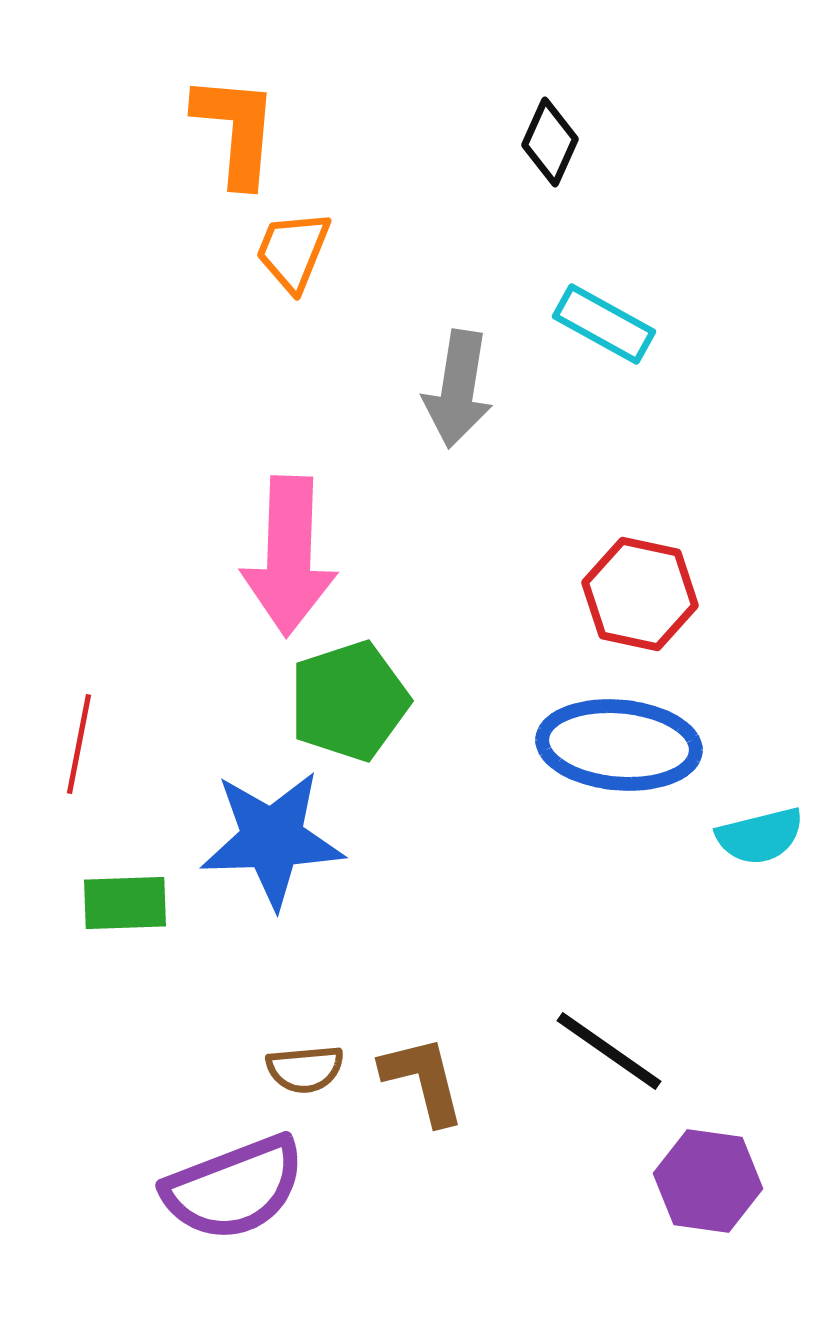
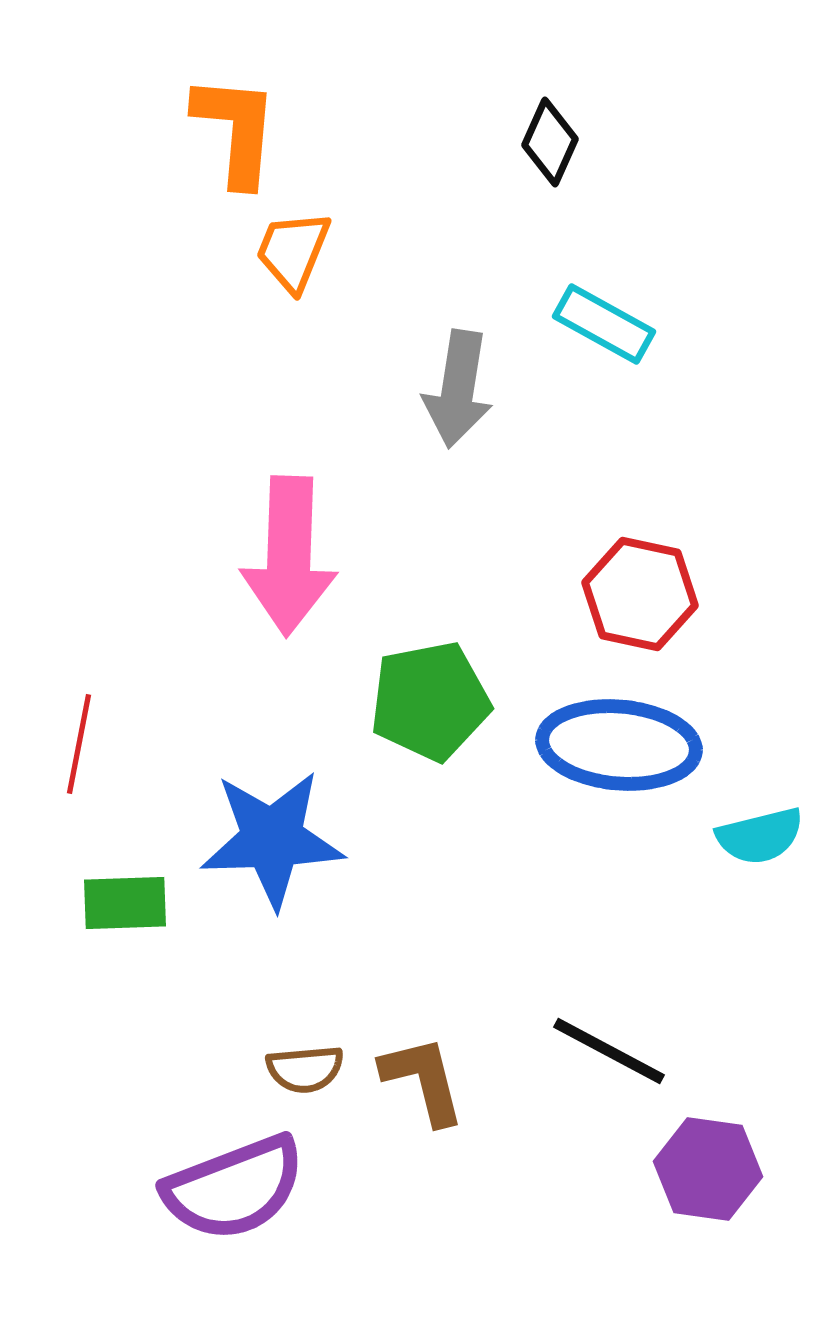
green pentagon: moved 81 px right; rotated 7 degrees clockwise
black line: rotated 7 degrees counterclockwise
purple hexagon: moved 12 px up
